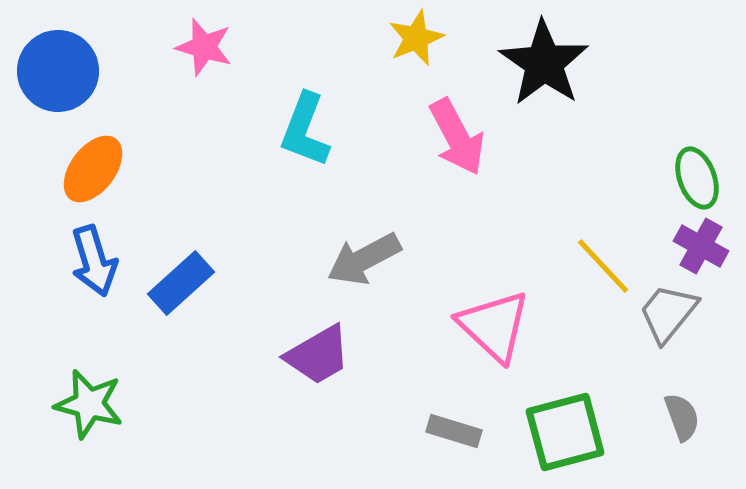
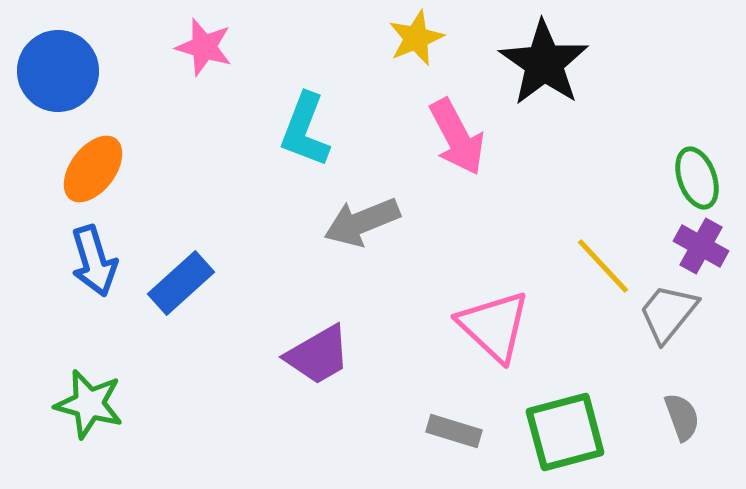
gray arrow: moved 2 px left, 37 px up; rotated 6 degrees clockwise
